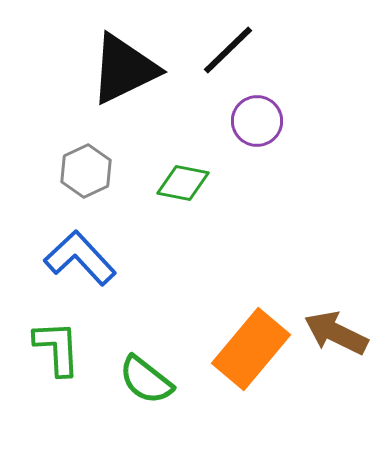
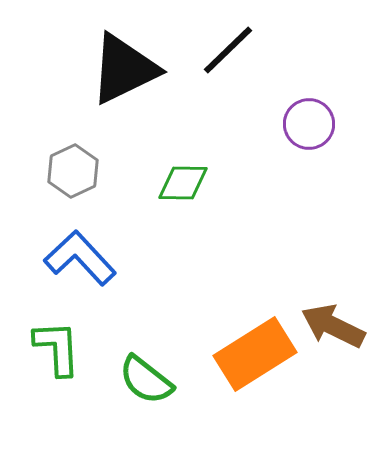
purple circle: moved 52 px right, 3 px down
gray hexagon: moved 13 px left
green diamond: rotated 10 degrees counterclockwise
brown arrow: moved 3 px left, 7 px up
orange rectangle: moved 4 px right, 5 px down; rotated 18 degrees clockwise
